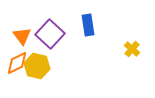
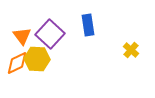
yellow cross: moved 1 px left, 1 px down
yellow hexagon: moved 7 px up; rotated 10 degrees counterclockwise
